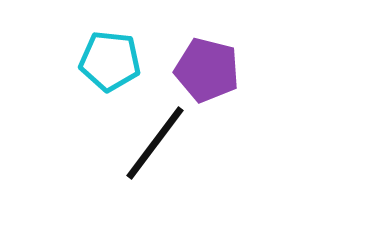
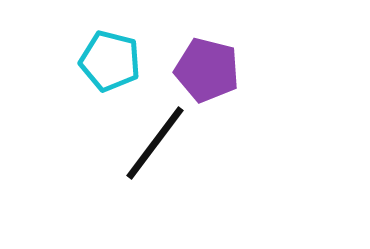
cyan pentagon: rotated 8 degrees clockwise
